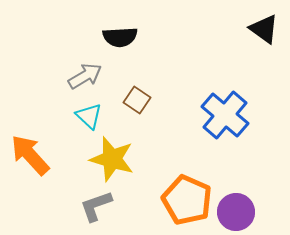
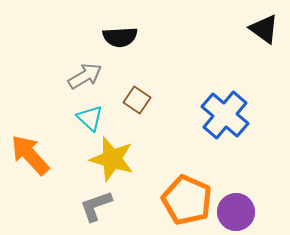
cyan triangle: moved 1 px right, 2 px down
